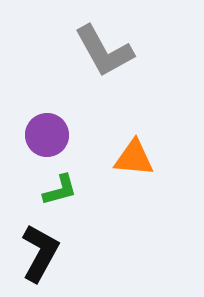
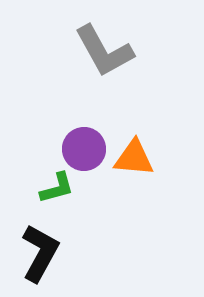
purple circle: moved 37 px right, 14 px down
green L-shape: moved 3 px left, 2 px up
